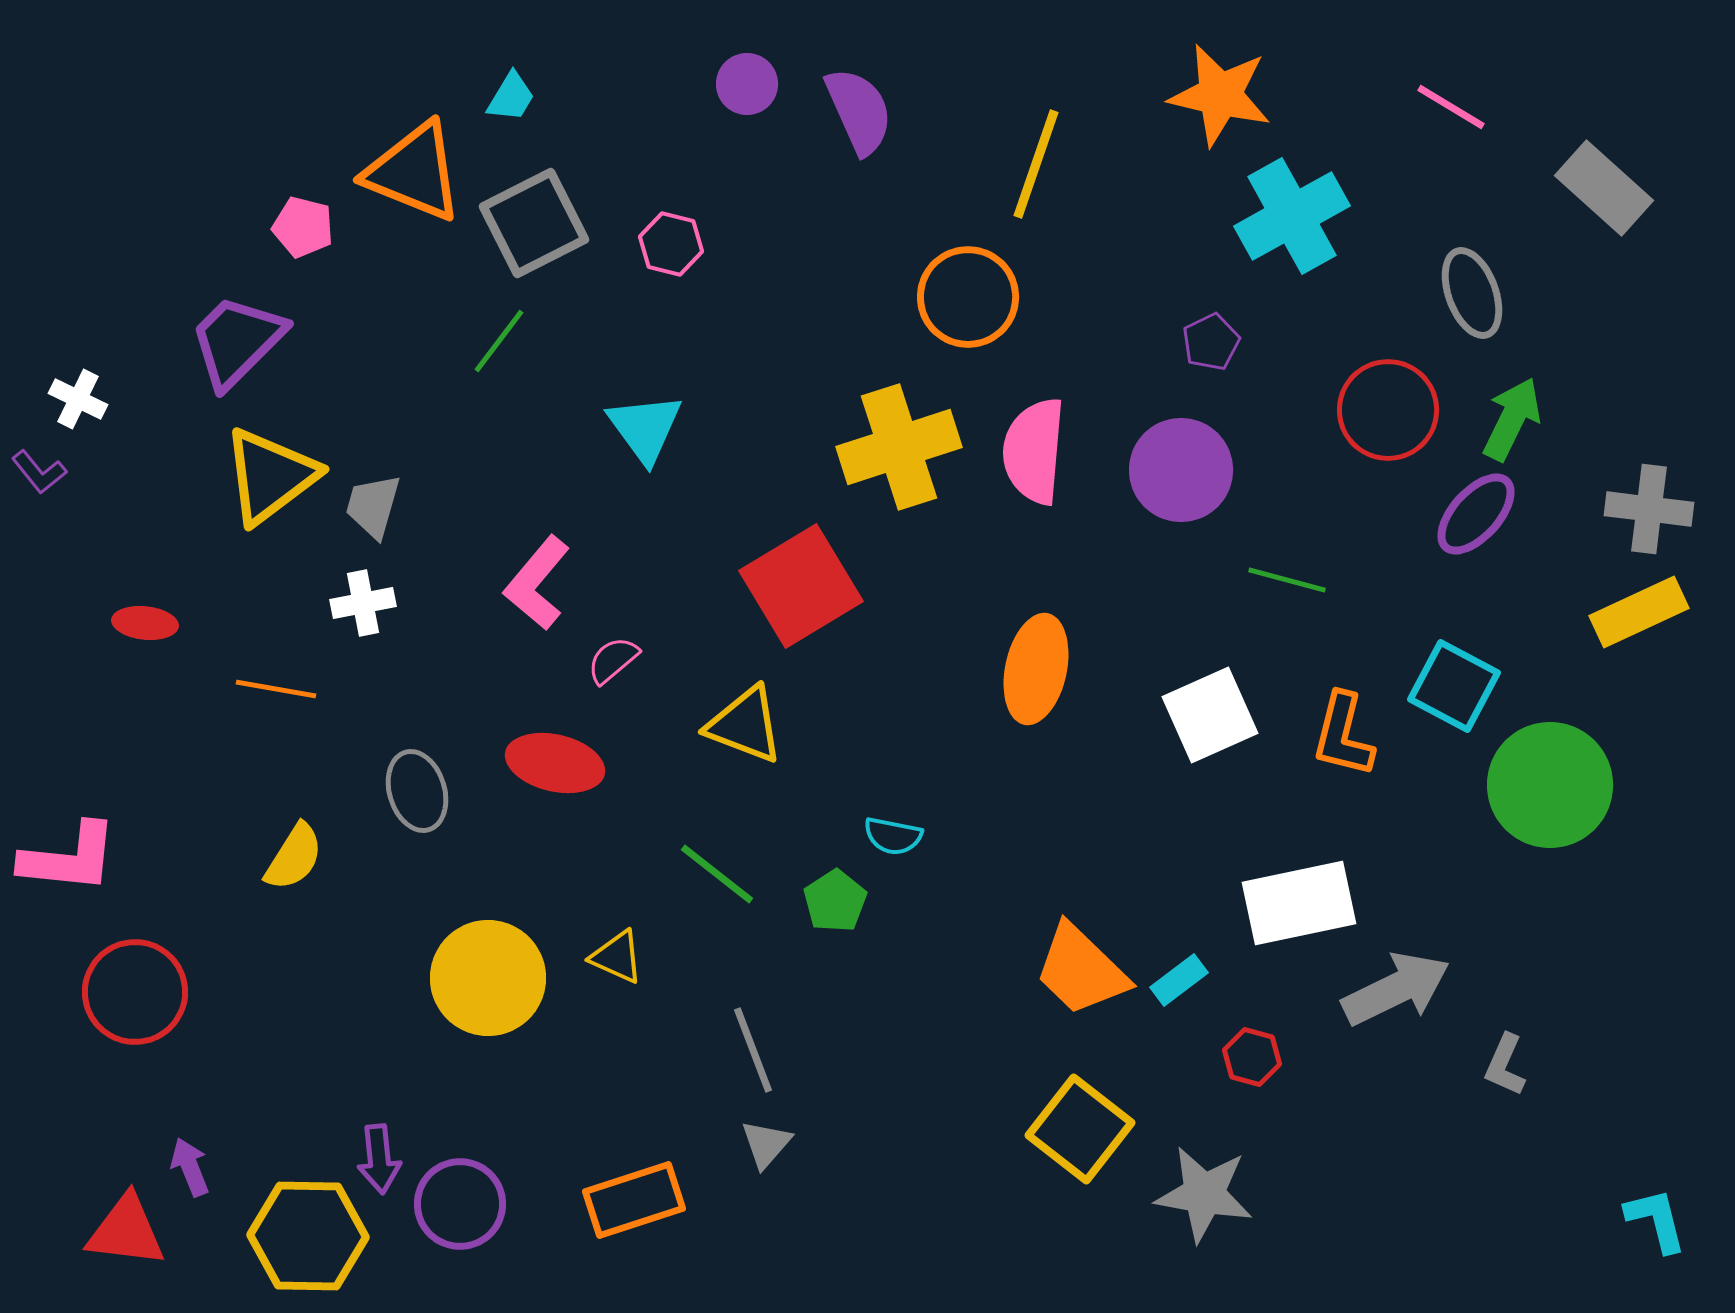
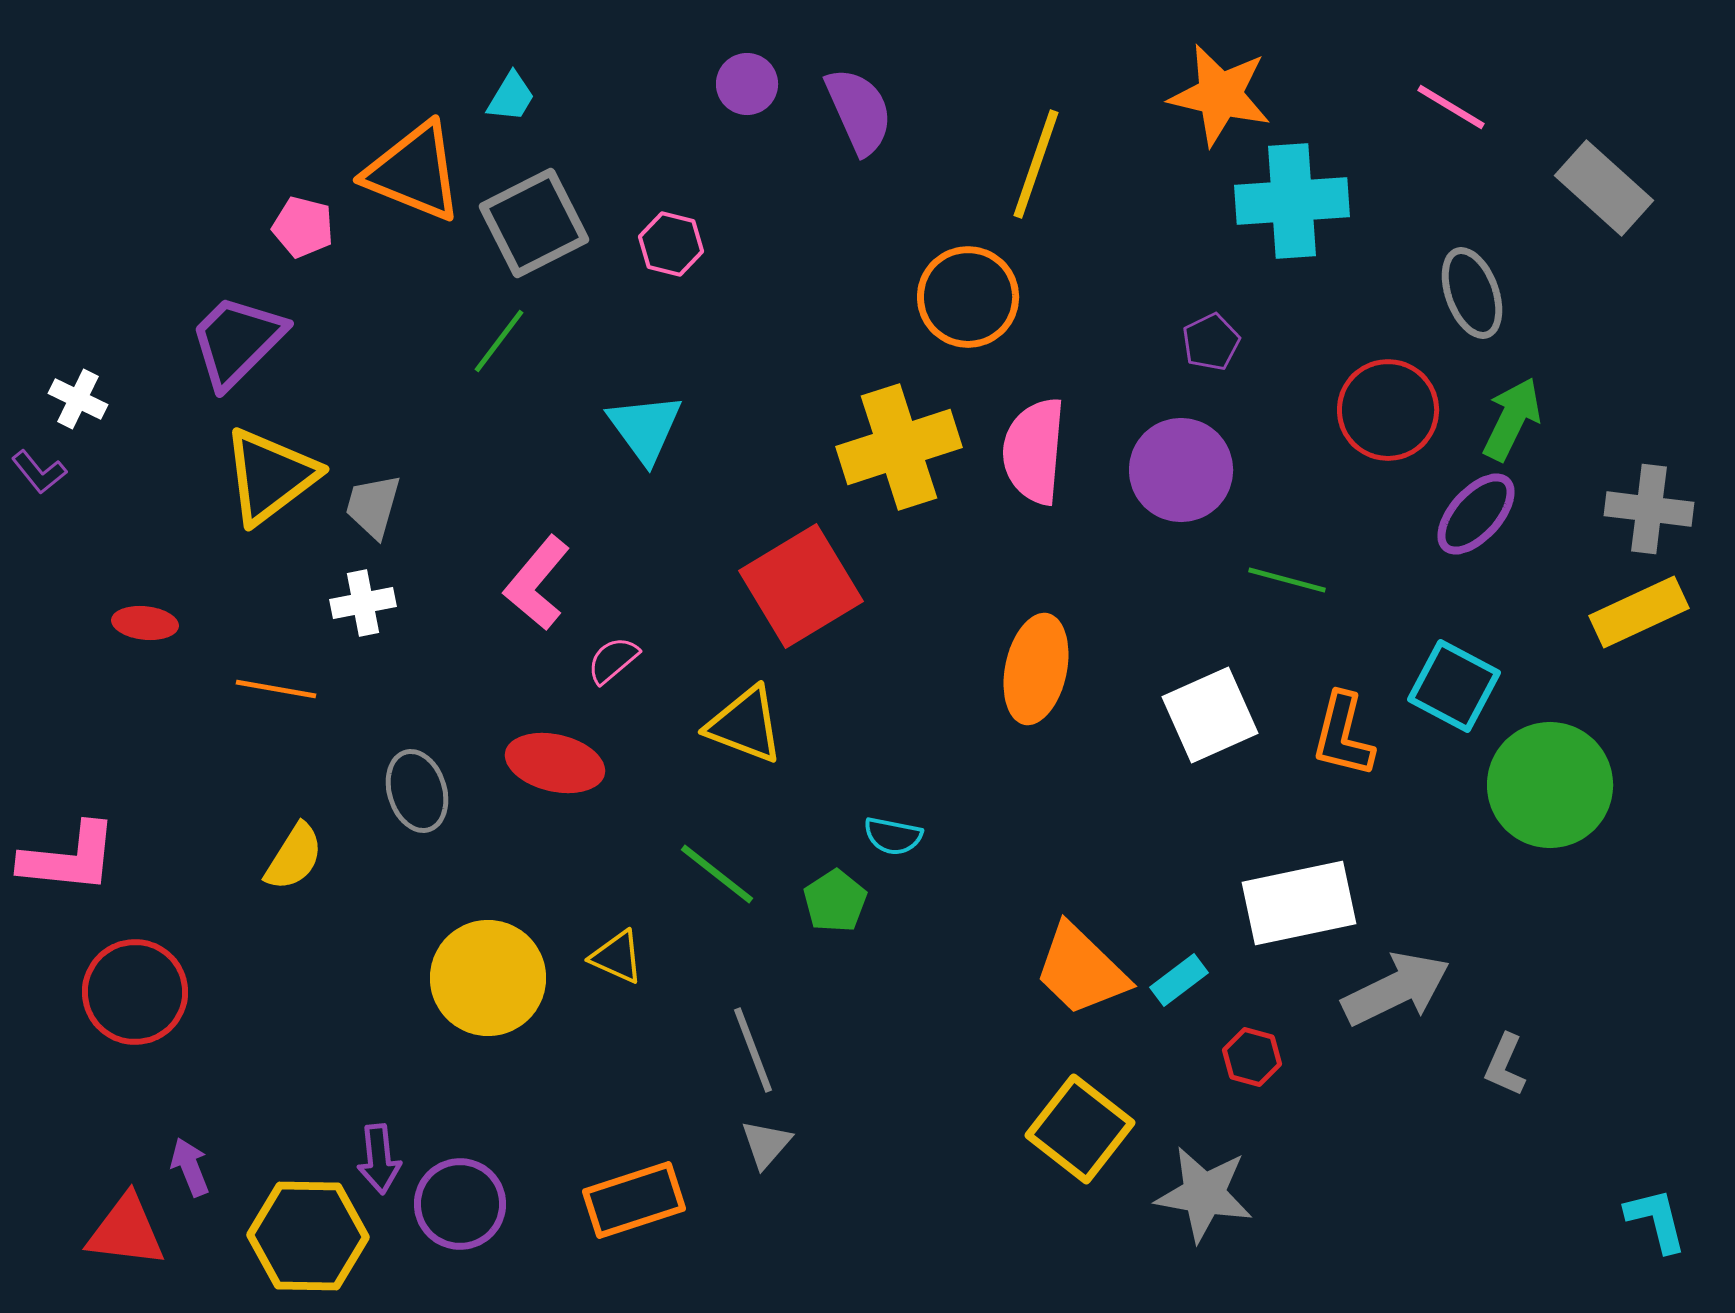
cyan cross at (1292, 216): moved 15 px up; rotated 25 degrees clockwise
